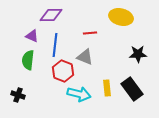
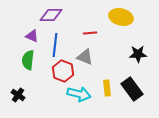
black cross: rotated 16 degrees clockwise
